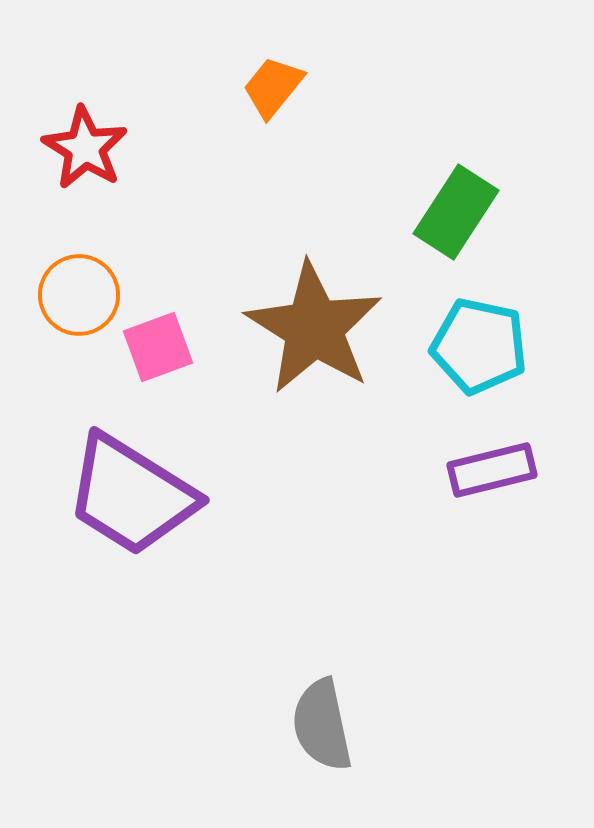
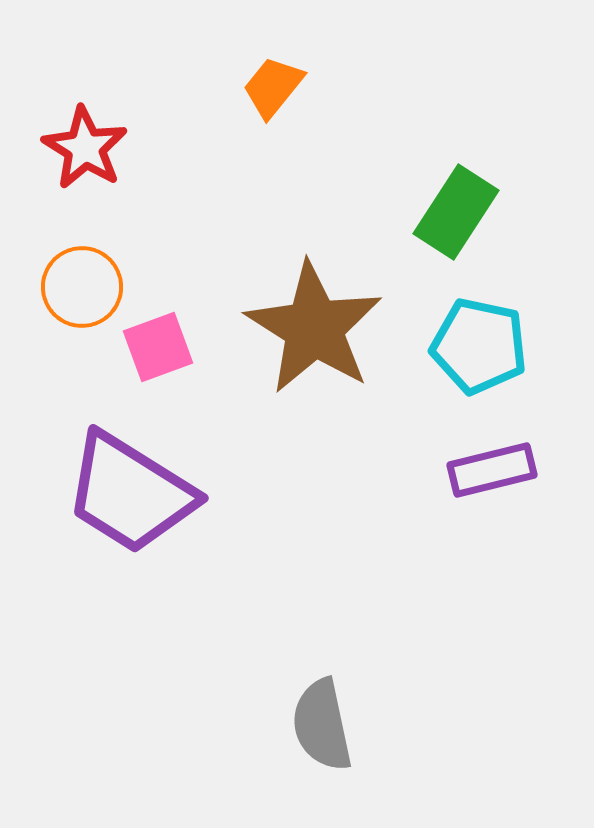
orange circle: moved 3 px right, 8 px up
purple trapezoid: moved 1 px left, 2 px up
